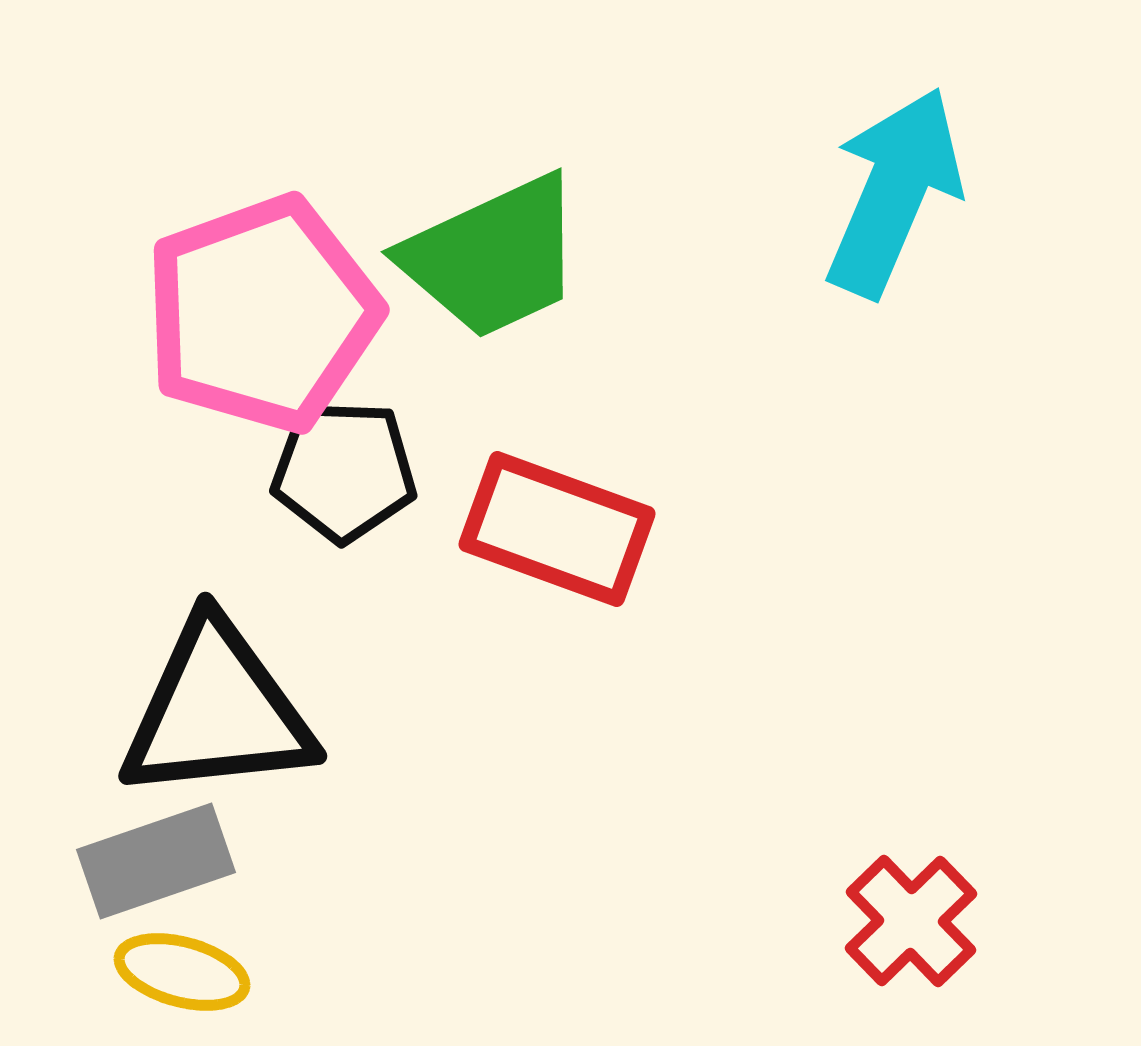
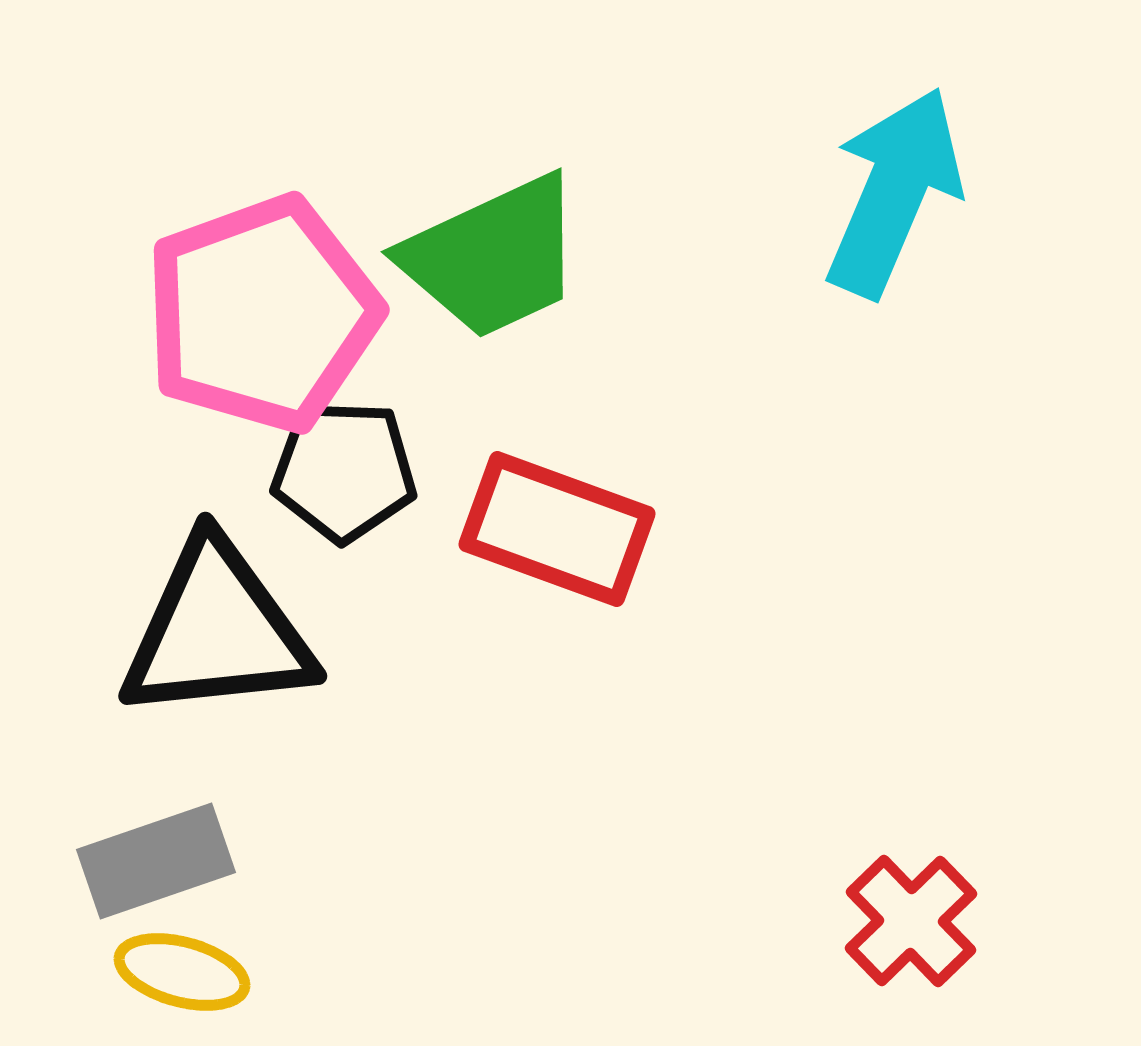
black triangle: moved 80 px up
